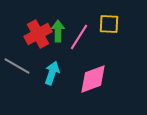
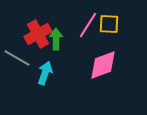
green arrow: moved 2 px left, 8 px down
pink line: moved 9 px right, 12 px up
gray line: moved 8 px up
cyan arrow: moved 7 px left
pink diamond: moved 10 px right, 14 px up
